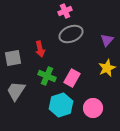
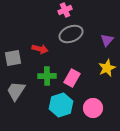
pink cross: moved 1 px up
red arrow: rotated 63 degrees counterclockwise
green cross: rotated 24 degrees counterclockwise
